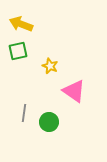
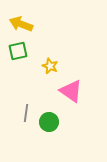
pink triangle: moved 3 px left
gray line: moved 2 px right
